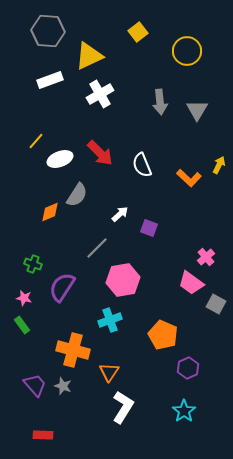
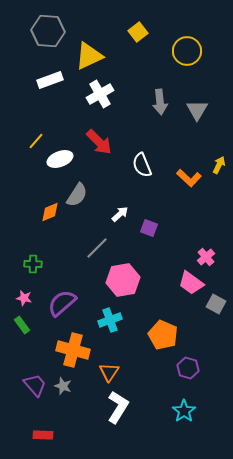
red arrow: moved 1 px left, 11 px up
green cross: rotated 18 degrees counterclockwise
purple semicircle: moved 16 px down; rotated 16 degrees clockwise
purple hexagon: rotated 20 degrees counterclockwise
white L-shape: moved 5 px left
